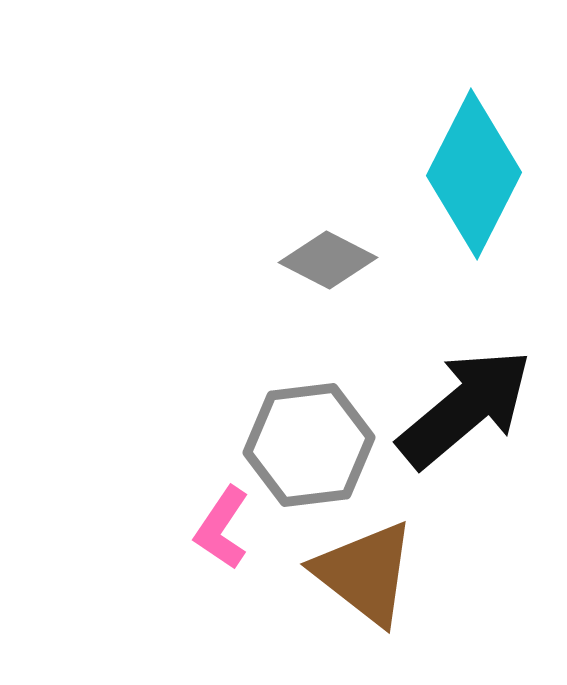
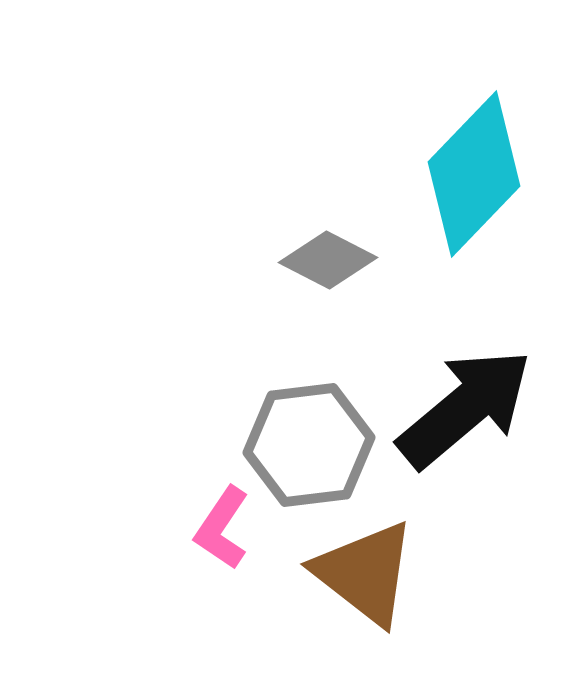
cyan diamond: rotated 17 degrees clockwise
